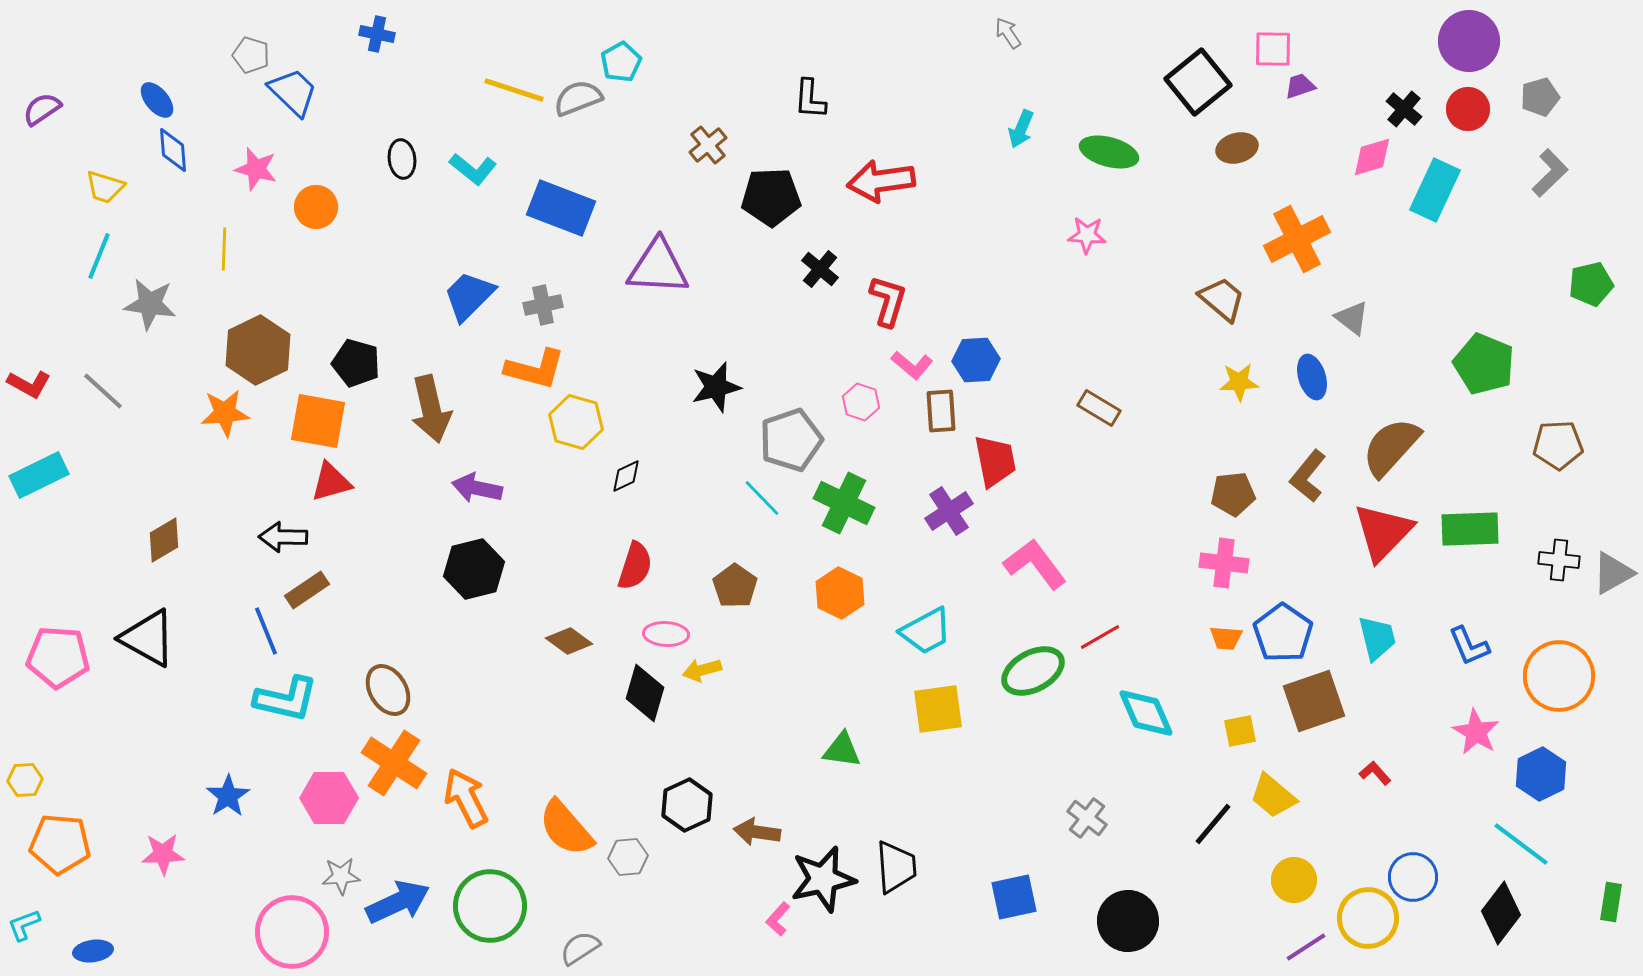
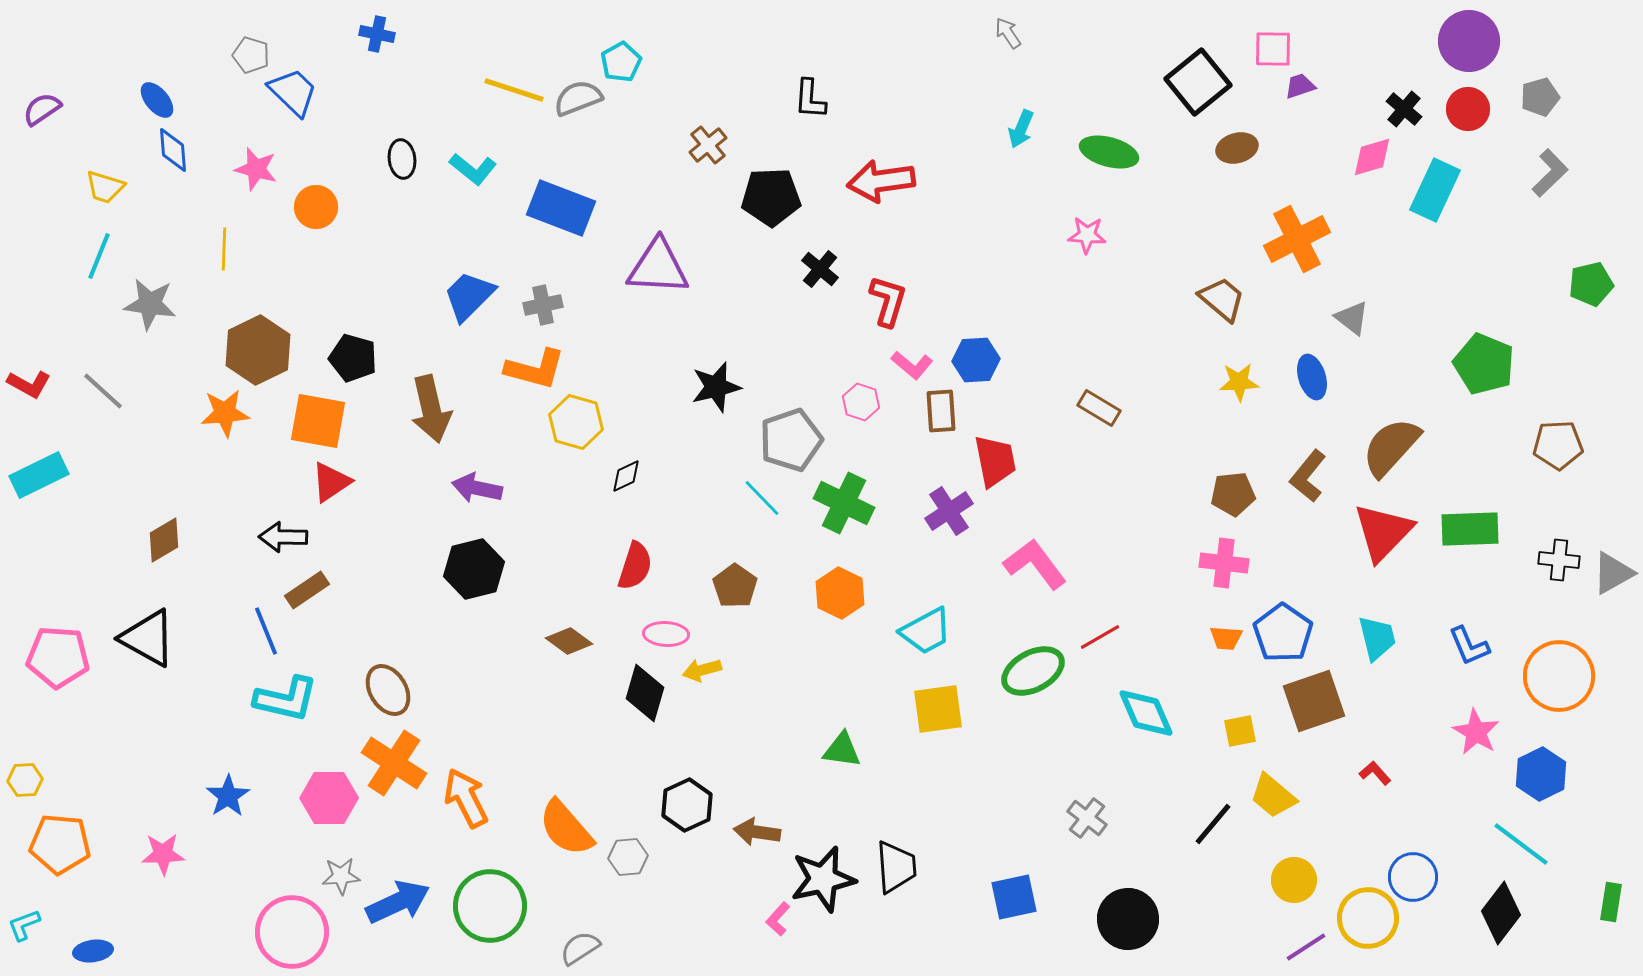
black pentagon at (356, 363): moved 3 px left, 5 px up
red triangle at (331, 482): rotated 18 degrees counterclockwise
black circle at (1128, 921): moved 2 px up
